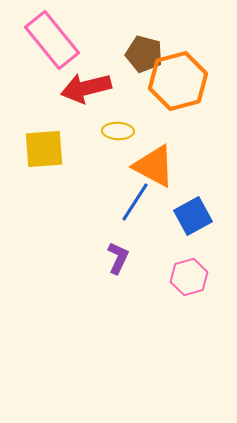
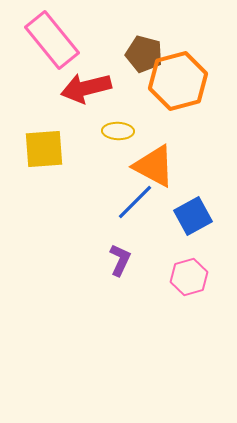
blue line: rotated 12 degrees clockwise
purple L-shape: moved 2 px right, 2 px down
